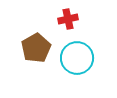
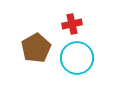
red cross: moved 4 px right, 5 px down
